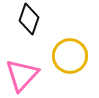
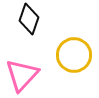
yellow circle: moved 4 px right, 1 px up
